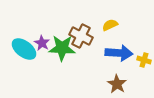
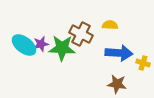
yellow semicircle: rotated 28 degrees clockwise
brown cross: moved 2 px up
purple star: moved 1 px left, 1 px down; rotated 28 degrees clockwise
cyan ellipse: moved 4 px up
yellow cross: moved 1 px left, 3 px down
brown star: rotated 24 degrees counterclockwise
